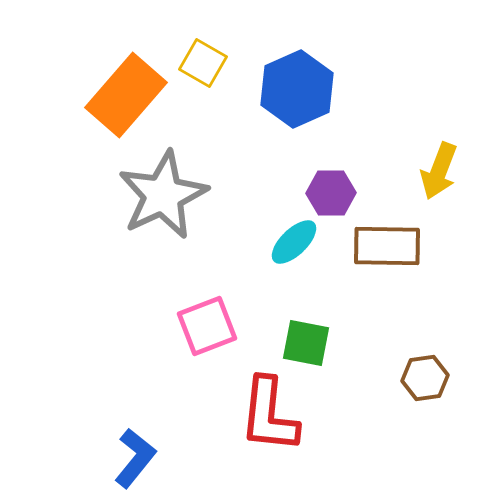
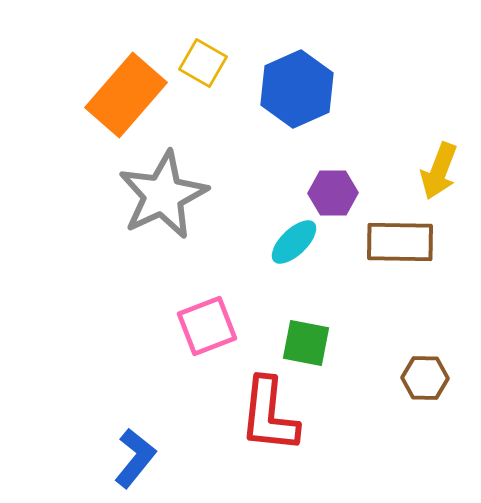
purple hexagon: moved 2 px right
brown rectangle: moved 13 px right, 4 px up
brown hexagon: rotated 9 degrees clockwise
